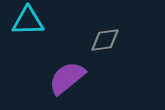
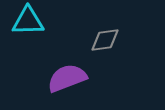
purple semicircle: rotated 18 degrees clockwise
